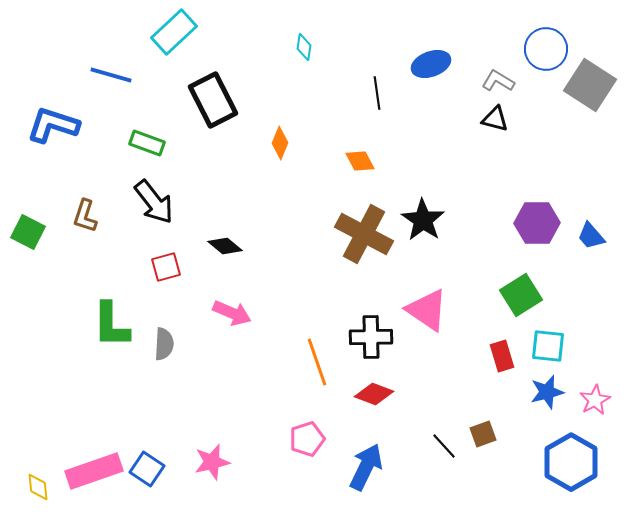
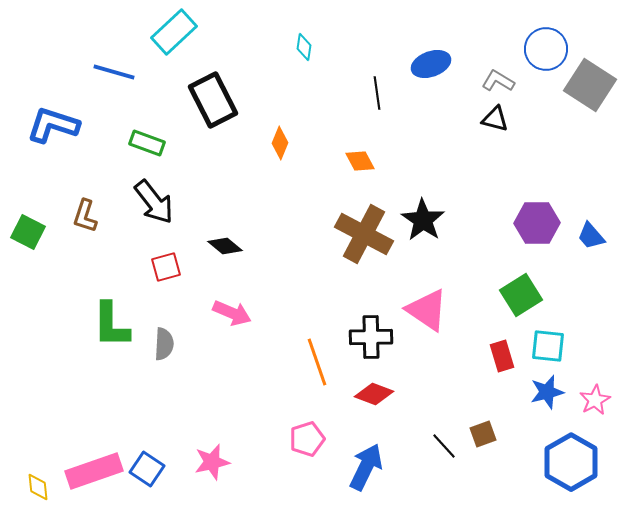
blue line at (111, 75): moved 3 px right, 3 px up
